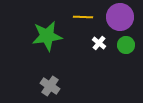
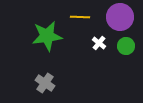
yellow line: moved 3 px left
green circle: moved 1 px down
gray cross: moved 5 px left, 3 px up
